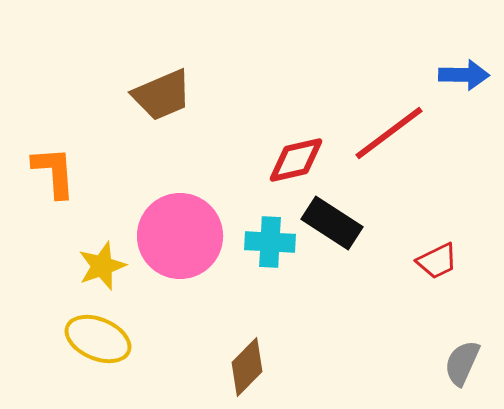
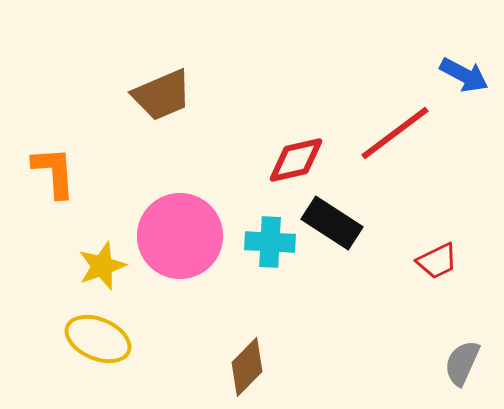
blue arrow: rotated 27 degrees clockwise
red line: moved 6 px right
